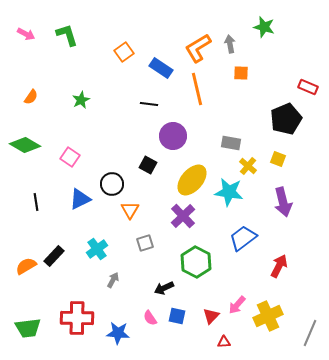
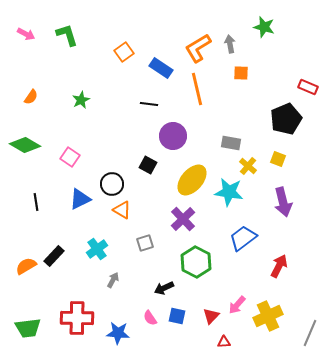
orange triangle at (130, 210): moved 8 px left; rotated 30 degrees counterclockwise
purple cross at (183, 216): moved 3 px down
